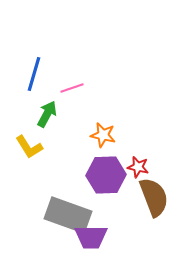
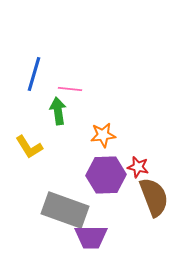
pink line: moved 2 px left, 1 px down; rotated 25 degrees clockwise
green arrow: moved 11 px right, 3 px up; rotated 36 degrees counterclockwise
orange star: rotated 20 degrees counterclockwise
gray rectangle: moved 3 px left, 5 px up
